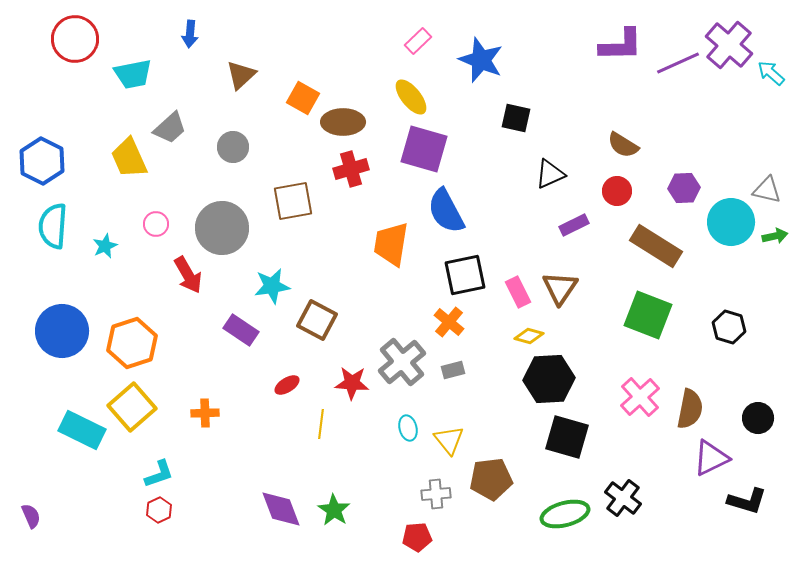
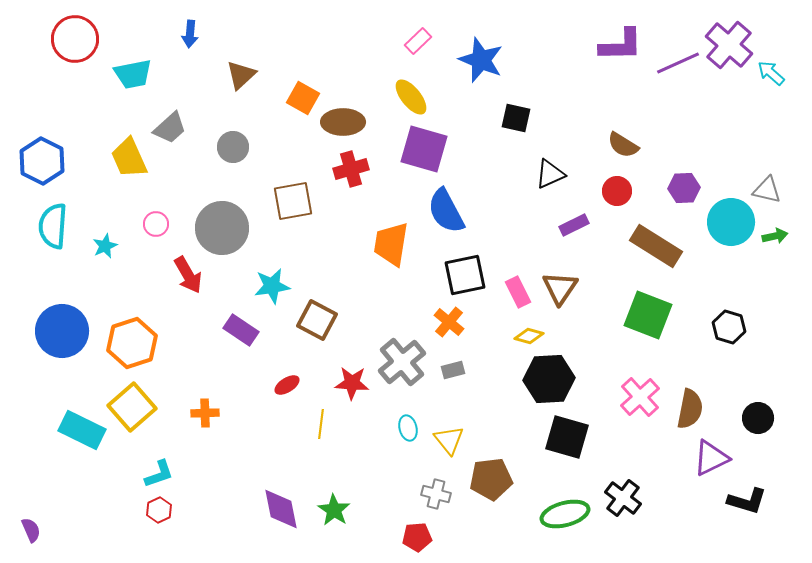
gray cross at (436, 494): rotated 20 degrees clockwise
purple diamond at (281, 509): rotated 9 degrees clockwise
purple semicircle at (31, 516): moved 14 px down
